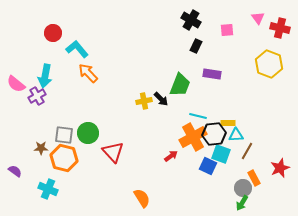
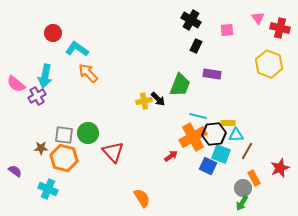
cyan L-shape: rotated 15 degrees counterclockwise
black arrow: moved 3 px left
